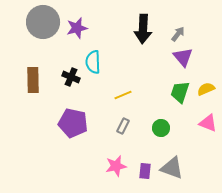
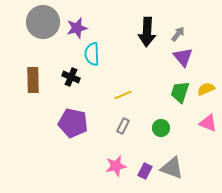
black arrow: moved 4 px right, 3 px down
cyan semicircle: moved 1 px left, 8 px up
purple rectangle: rotated 21 degrees clockwise
